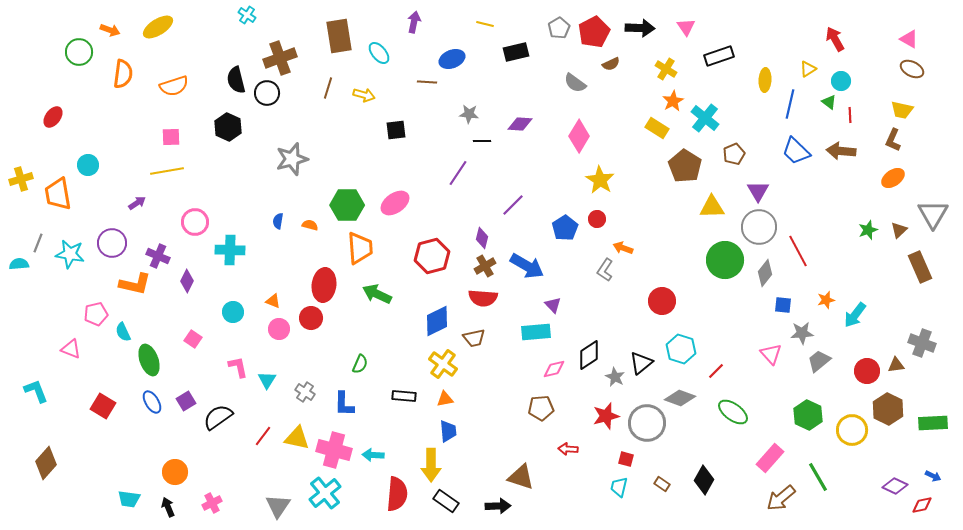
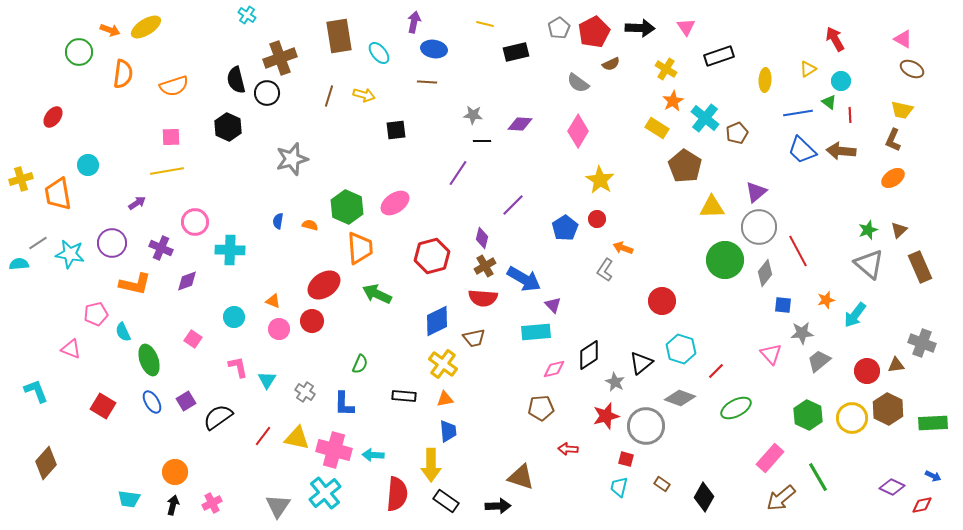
yellow ellipse at (158, 27): moved 12 px left
pink triangle at (909, 39): moved 6 px left
blue ellipse at (452, 59): moved 18 px left, 10 px up; rotated 30 degrees clockwise
gray semicircle at (575, 83): moved 3 px right
brown line at (328, 88): moved 1 px right, 8 px down
blue line at (790, 104): moved 8 px right, 9 px down; rotated 68 degrees clockwise
gray star at (469, 114): moved 4 px right, 1 px down
pink diamond at (579, 136): moved 1 px left, 5 px up
blue trapezoid at (796, 151): moved 6 px right, 1 px up
brown pentagon at (734, 154): moved 3 px right, 21 px up
purple triangle at (758, 191): moved 2 px left, 1 px down; rotated 20 degrees clockwise
green hexagon at (347, 205): moved 2 px down; rotated 24 degrees clockwise
gray triangle at (933, 214): moved 64 px left, 50 px down; rotated 20 degrees counterclockwise
gray line at (38, 243): rotated 36 degrees clockwise
purple cross at (158, 256): moved 3 px right, 8 px up
blue arrow at (527, 266): moved 3 px left, 13 px down
purple diamond at (187, 281): rotated 45 degrees clockwise
red ellipse at (324, 285): rotated 48 degrees clockwise
cyan circle at (233, 312): moved 1 px right, 5 px down
red circle at (311, 318): moved 1 px right, 3 px down
gray star at (615, 377): moved 5 px down
green ellipse at (733, 412): moved 3 px right, 4 px up; rotated 64 degrees counterclockwise
gray circle at (647, 423): moved 1 px left, 3 px down
yellow circle at (852, 430): moved 12 px up
black diamond at (704, 480): moved 17 px down
purple diamond at (895, 486): moved 3 px left, 1 px down
black arrow at (168, 507): moved 5 px right, 2 px up; rotated 36 degrees clockwise
